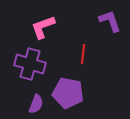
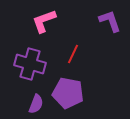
pink L-shape: moved 1 px right, 6 px up
red line: moved 10 px left; rotated 18 degrees clockwise
